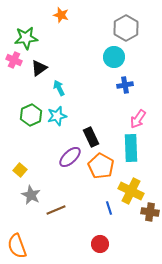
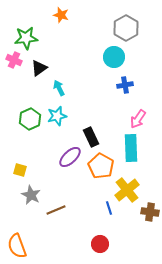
green hexagon: moved 1 px left, 4 px down
yellow square: rotated 24 degrees counterclockwise
yellow cross: moved 4 px left, 1 px up; rotated 25 degrees clockwise
